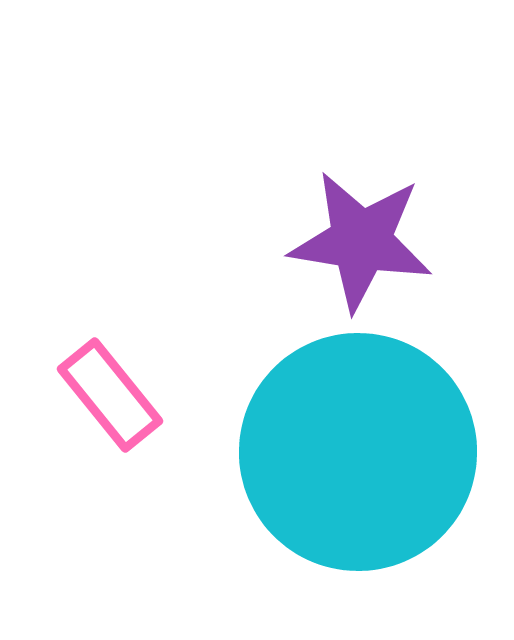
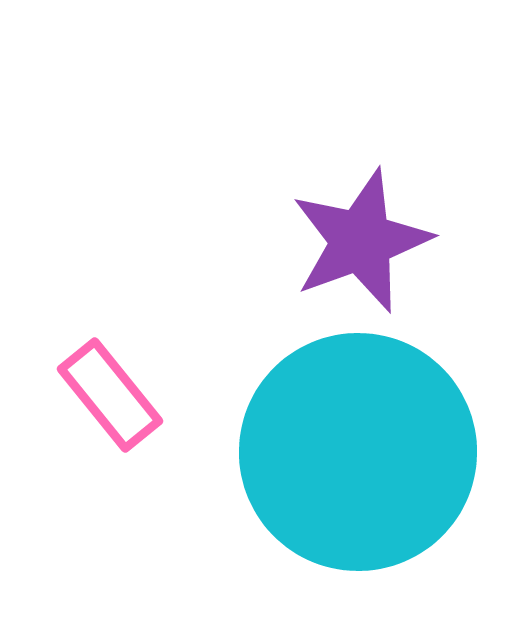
purple star: rotated 29 degrees counterclockwise
